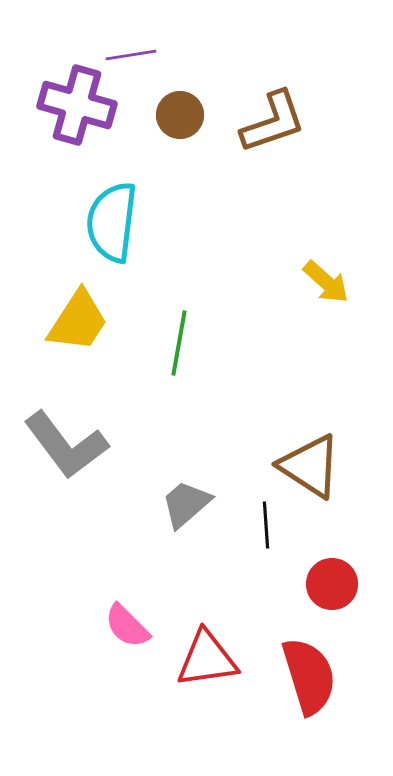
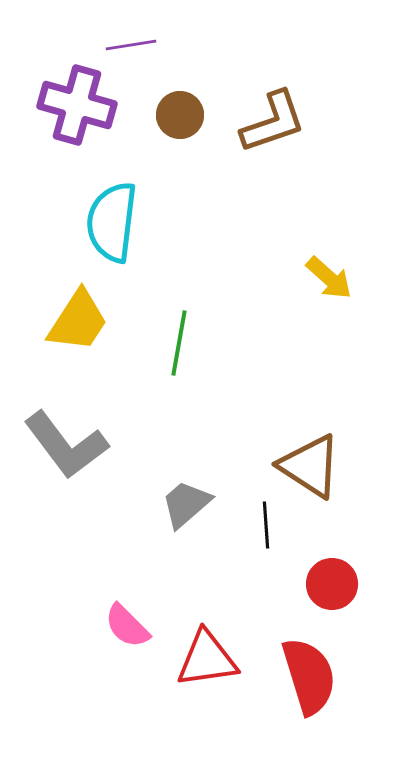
purple line: moved 10 px up
yellow arrow: moved 3 px right, 4 px up
